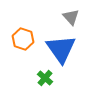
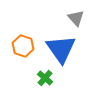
gray triangle: moved 5 px right, 1 px down
orange hexagon: moved 7 px down
